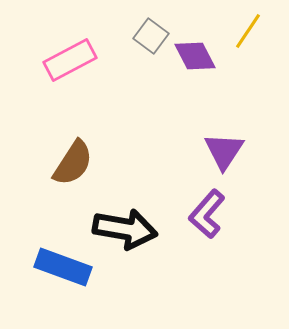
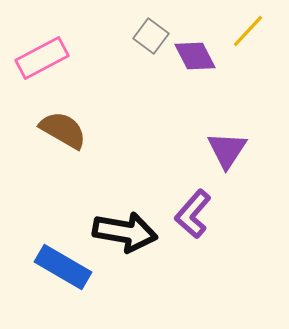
yellow line: rotated 9 degrees clockwise
pink rectangle: moved 28 px left, 2 px up
purple triangle: moved 3 px right, 1 px up
brown semicircle: moved 10 px left, 33 px up; rotated 93 degrees counterclockwise
purple L-shape: moved 14 px left
black arrow: moved 3 px down
blue rectangle: rotated 10 degrees clockwise
